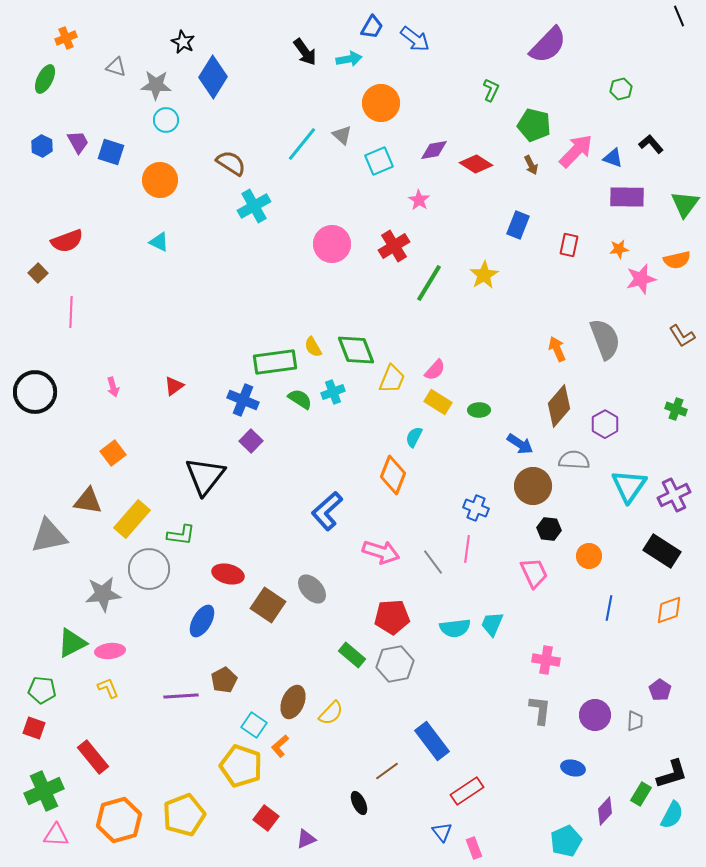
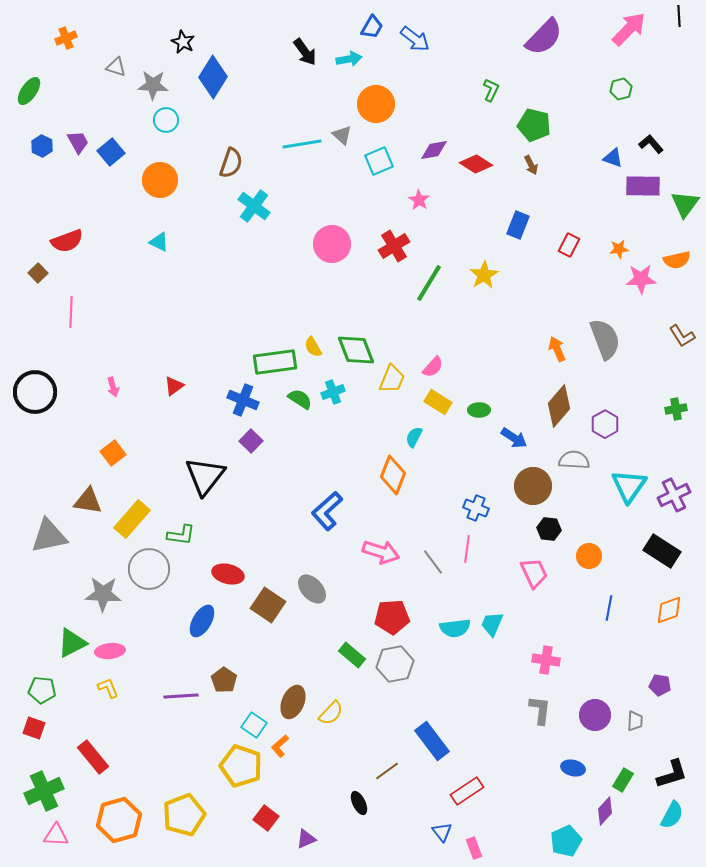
black line at (679, 16): rotated 20 degrees clockwise
purple semicircle at (548, 45): moved 4 px left, 8 px up
green ellipse at (45, 79): moved 16 px left, 12 px down; rotated 8 degrees clockwise
gray star at (156, 85): moved 3 px left
orange circle at (381, 103): moved 5 px left, 1 px down
cyan line at (302, 144): rotated 42 degrees clockwise
pink arrow at (576, 151): moved 53 px right, 122 px up
blue square at (111, 152): rotated 32 degrees clockwise
brown semicircle at (231, 163): rotated 76 degrees clockwise
purple rectangle at (627, 197): moved 16 px right, 11 px up
cyan cross at (254, 206): rotated 24 degrees counterclockwise
red rectangle at (569, 245): rotated 15 degrees clockwise
pink star at (641, 279): rotated 12 degrees clockwise
pink semicircle at (435, 370): moved 2 px left, 3 px up
green cross at (676, 409): rotated 30 degrees counterclockwise
blue arrow at (520, 444): moved 6 px left, 6 px up
gray star at (103, 594): rotated 9 degrees clockwise
brown pentagon at (224, 680): rotated 10 degrees counterclockwise
purple pentagon at (660, 690): moved 5 px up; rotated 25 degrees counterclockwise
green rectangle at (641, 794): moved 18 px left, 14 px up
